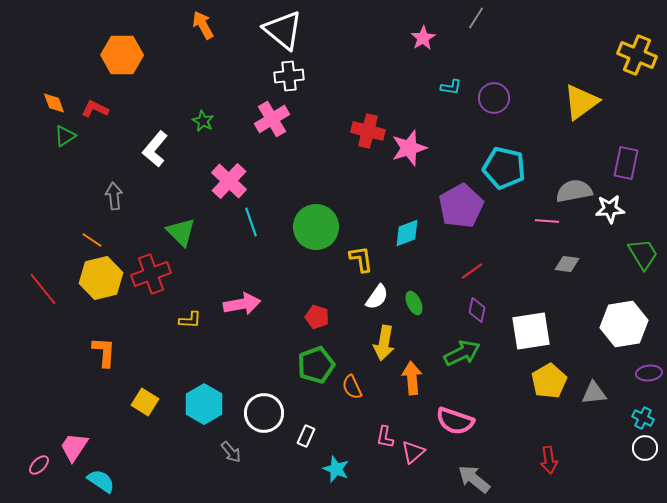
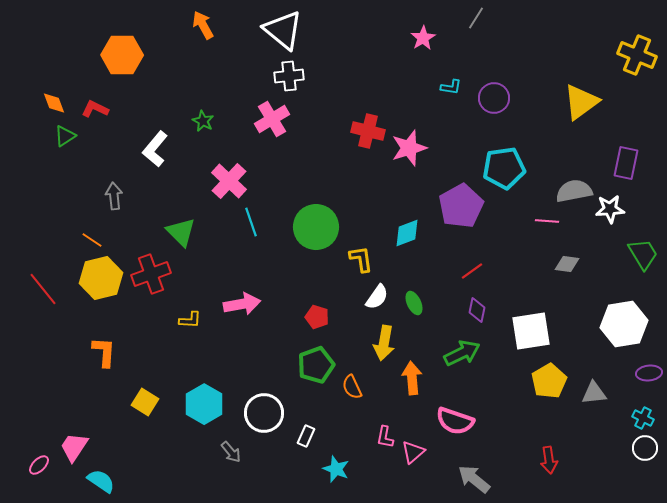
cyan pentagon at (504, 168): rotated 21 degrees counterclockwise
